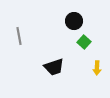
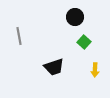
black circle: moved 1 px right, 4 px up
yellow arrow: moved 2 px left, 2 px down
